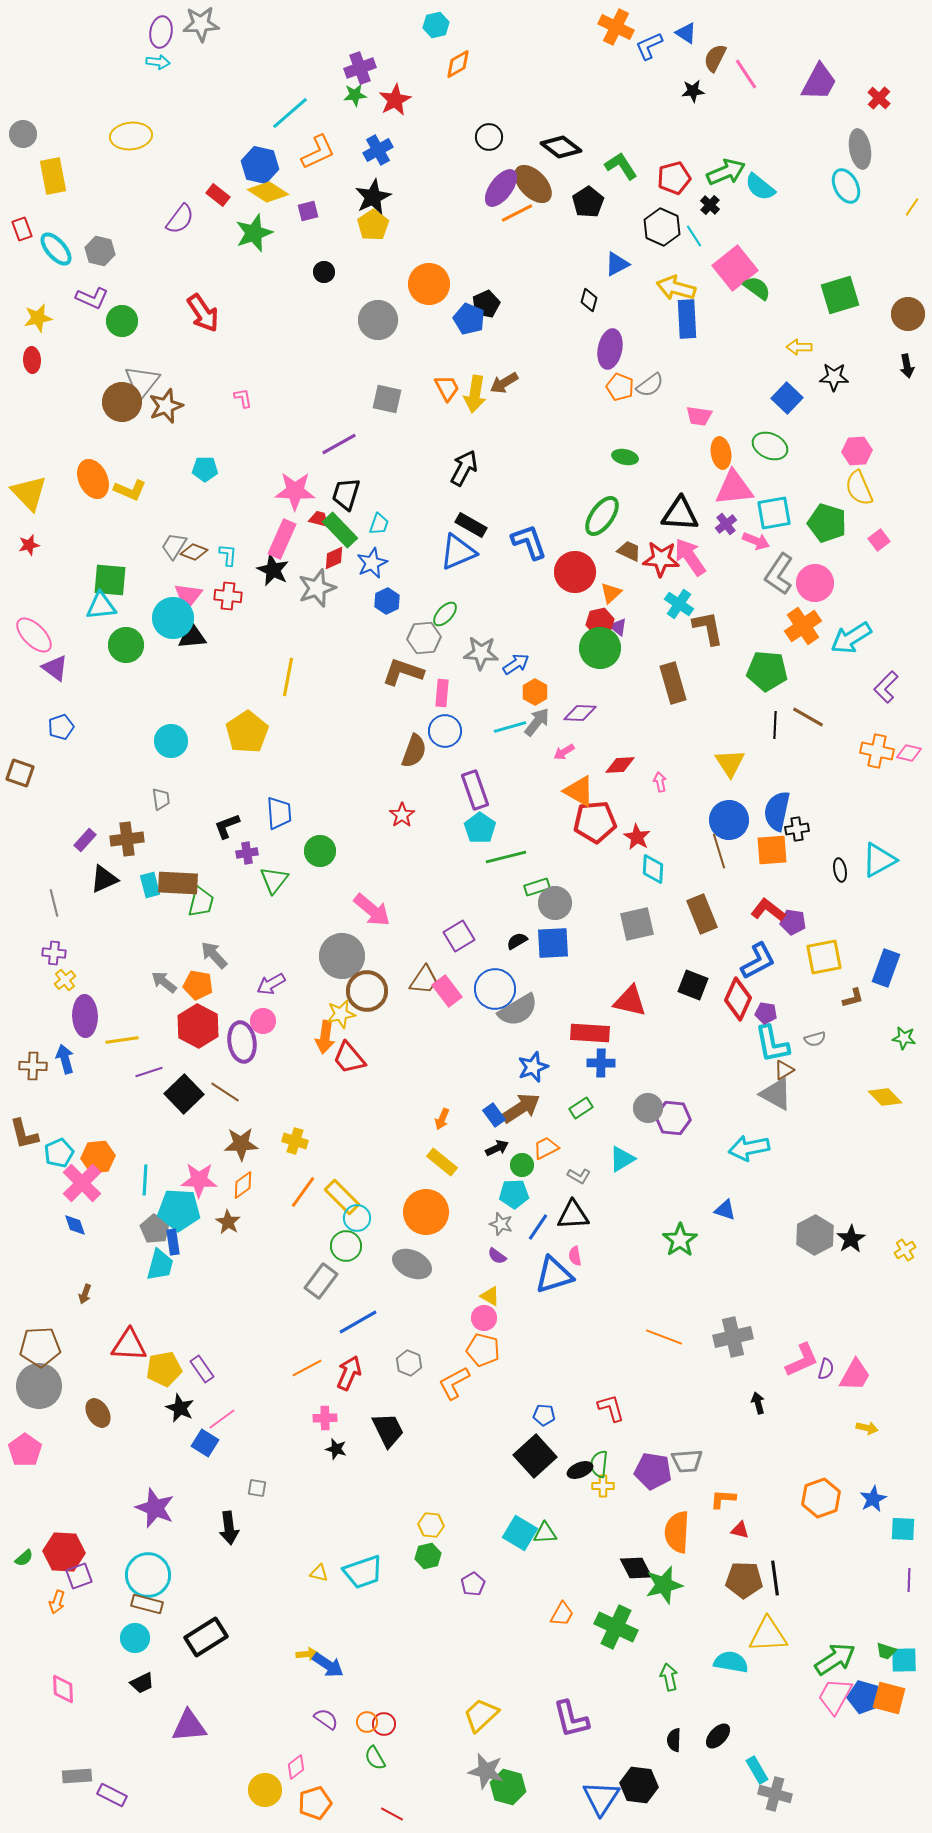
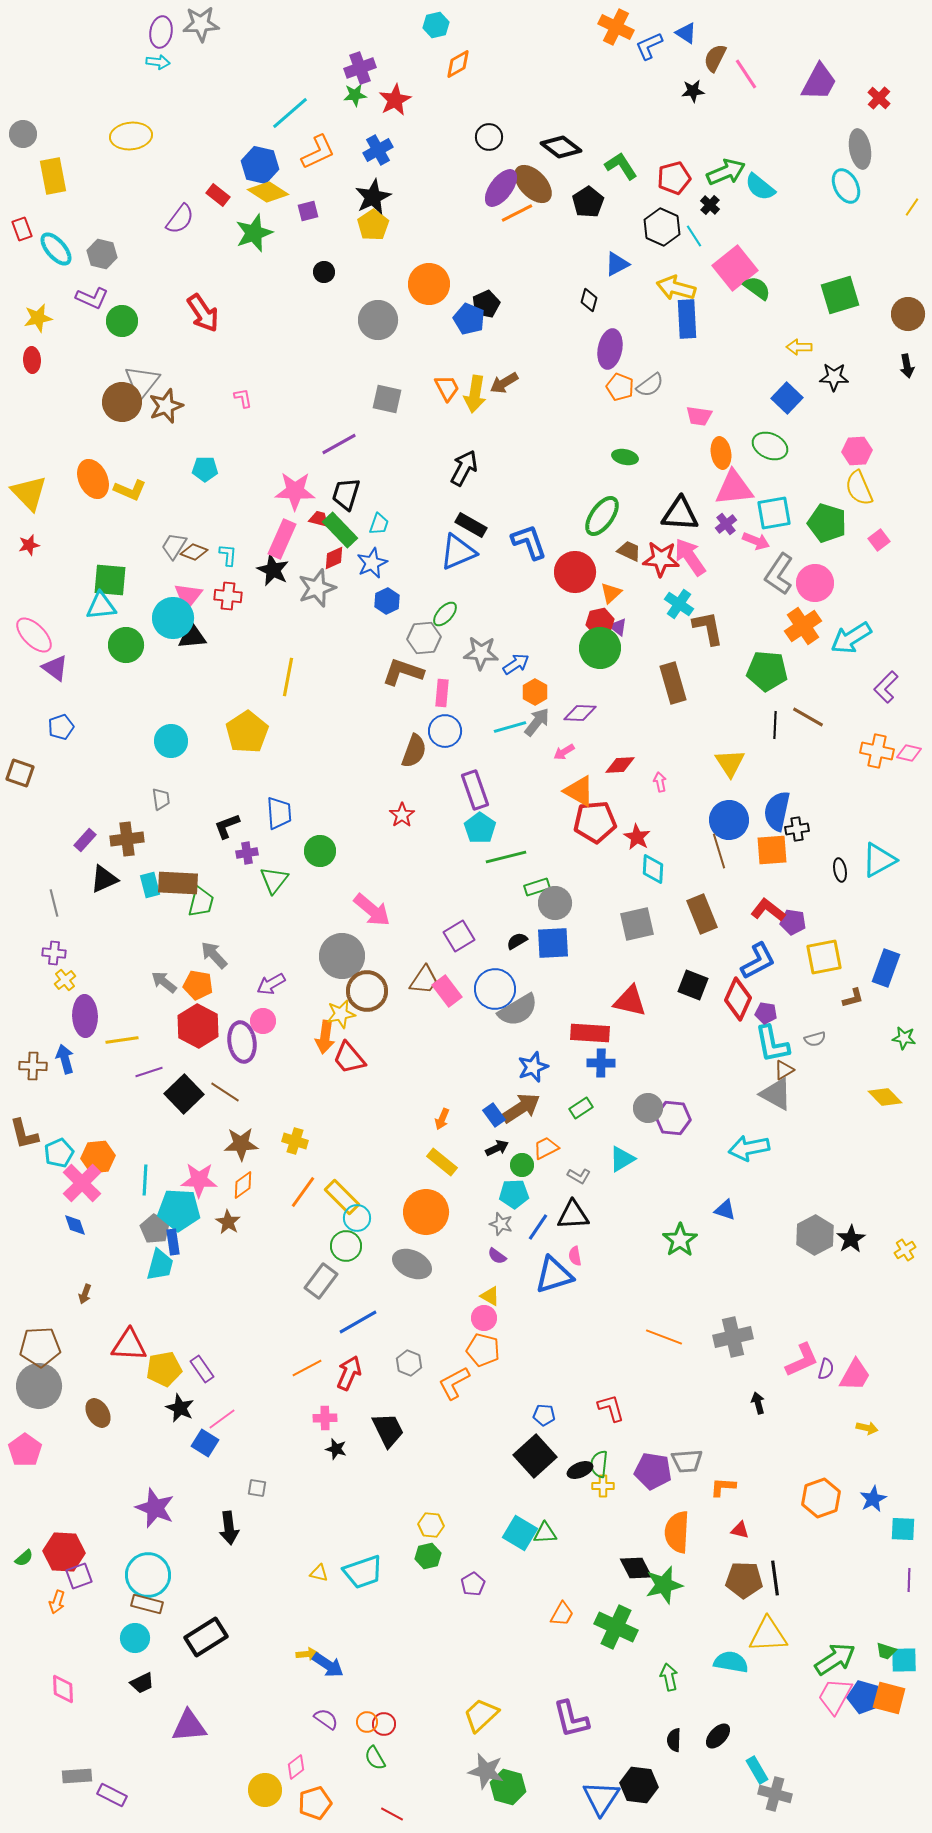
gray hexagon at (100, 251): moved 2 px right, 3 px down
orange L-shape at (723, 1499): moved 12 px up
